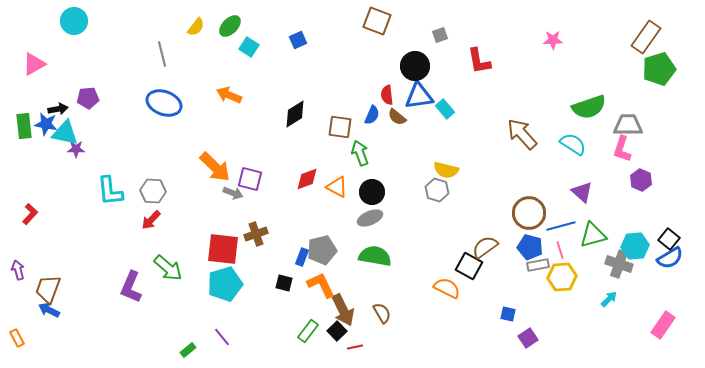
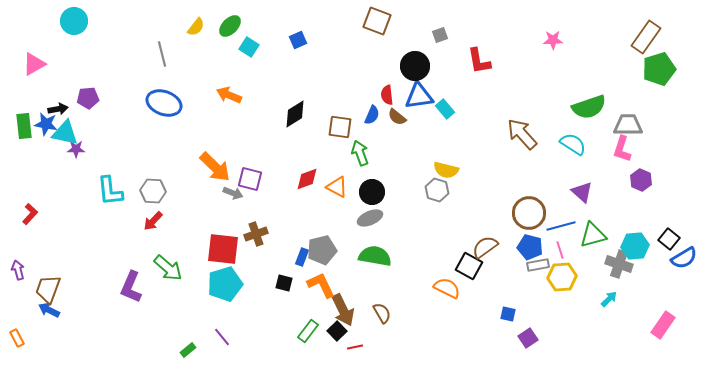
red arrow at (151, 220): moved 2 px right, 1 px down
blue semicircle at (670, 258): moved 14 px right
